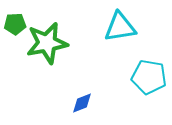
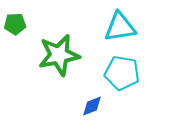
green star: moved 12 px right, 12 px down
cyan pentagon: moved 27 px left, 4 px up
blue diamond: moved 10 px right, 3 px down
